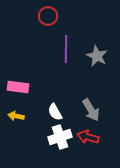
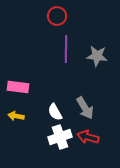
red circle: moved 9 px right
gray star: rotated 20 degrees counterclockwise
gray arrow: moved 6 px left, 2 px up
